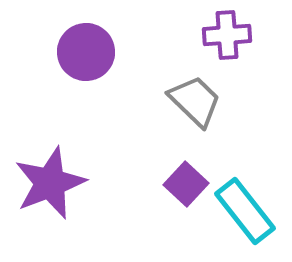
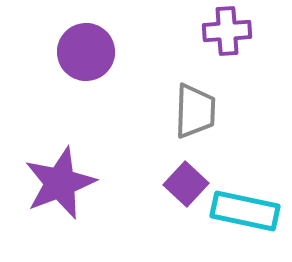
purple cross: moved 4 px up
gray trapezoid: moved 10 px down; rotated 48 degrees clockwise
purple star: moved 10 px right
cyan rectangle: rotated 40 degrees counterclockwise
